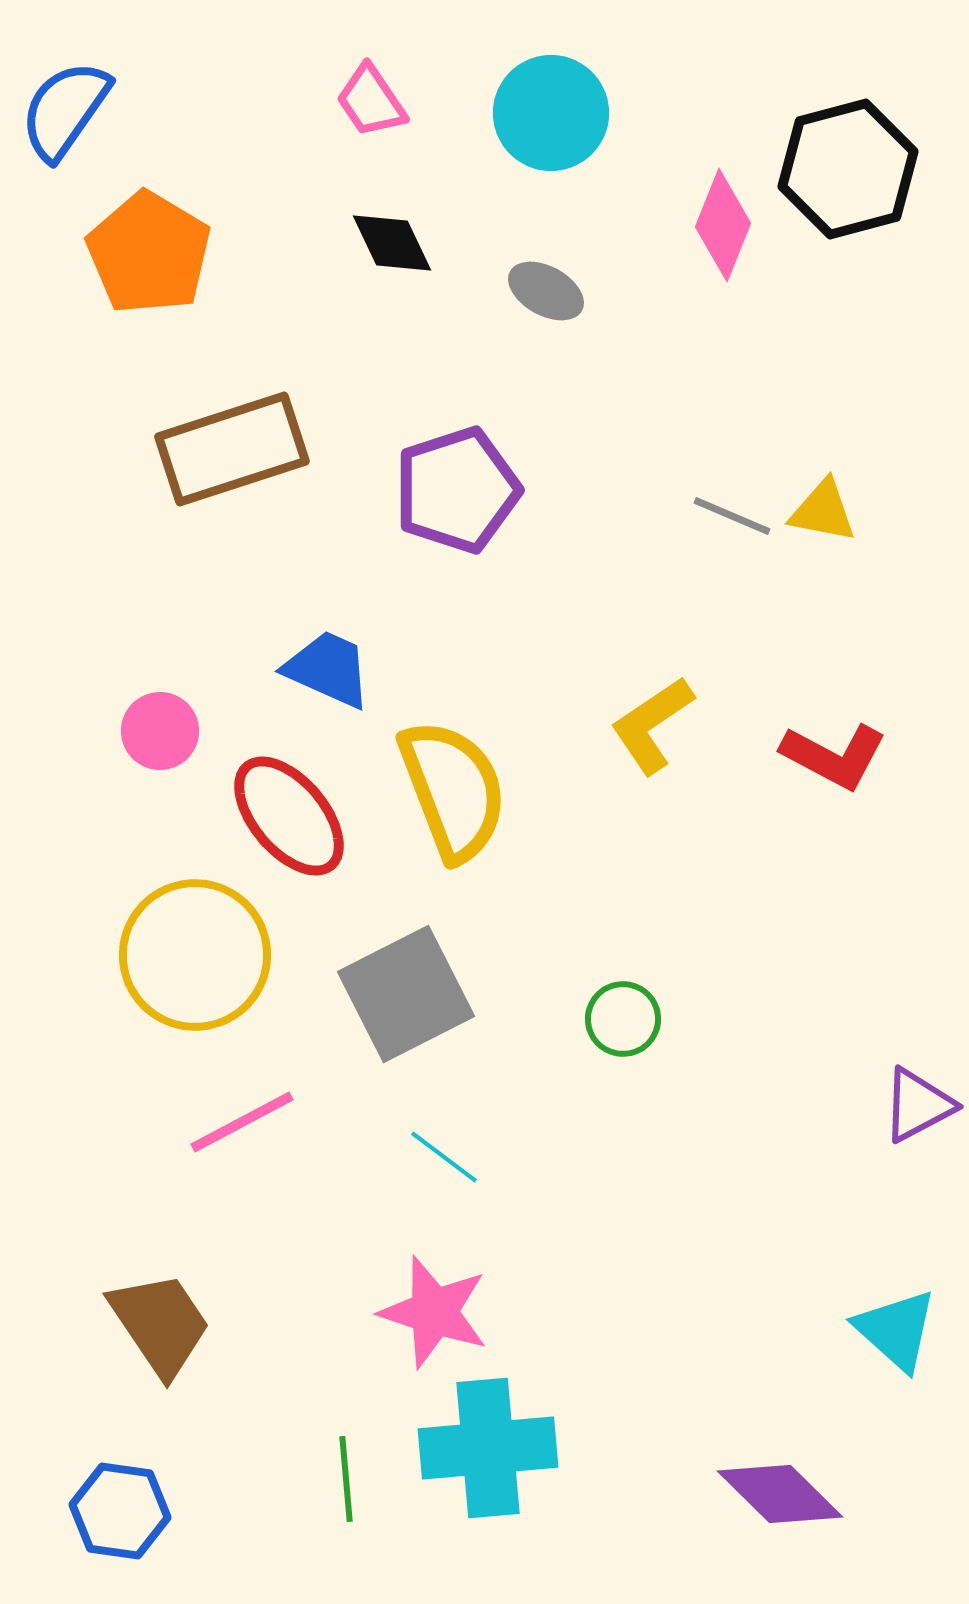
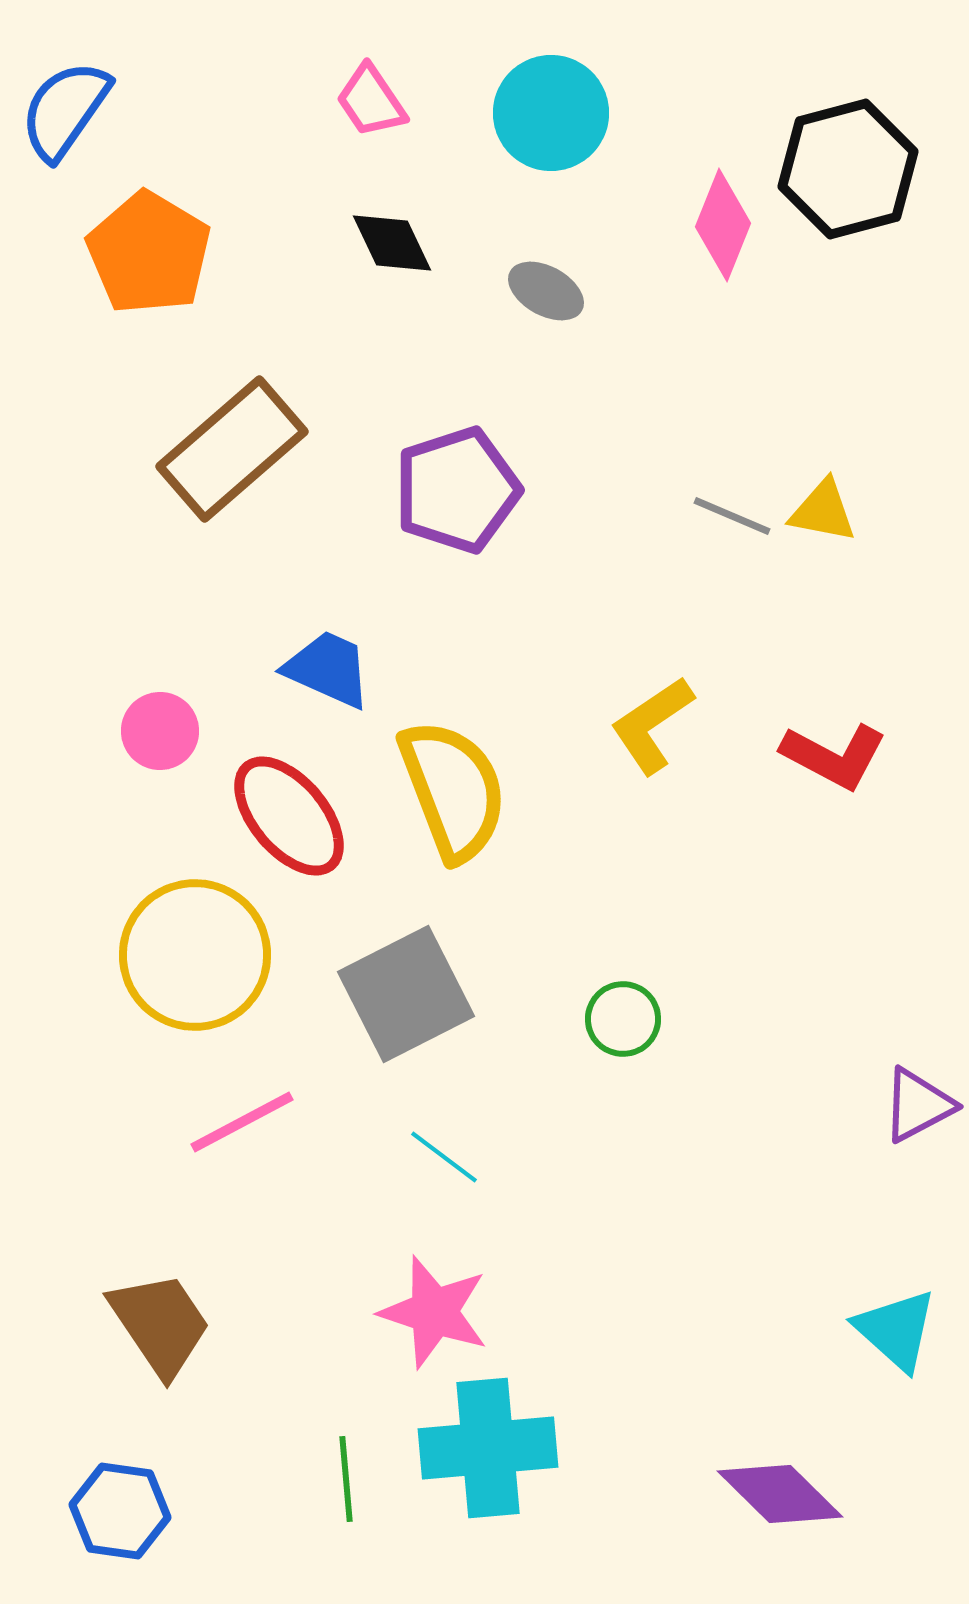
brown rectangle: rotated 23 degrees counterclockwise
